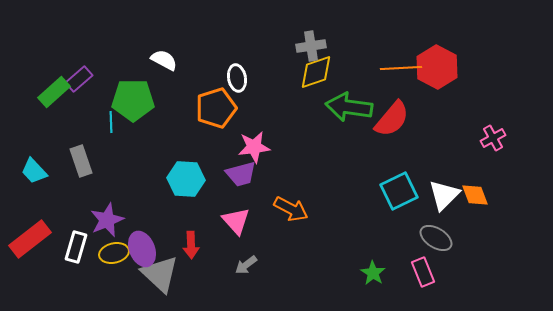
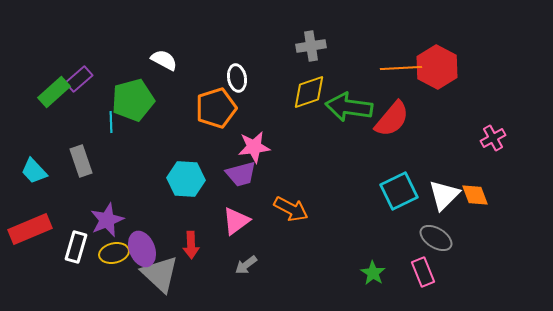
yellow diamond: moved 7 px left, 20 px down
green pentagon: rotated 15 degrees counterclockwise
pink triangle: rotated 36 degrees clockwise
red rectangle: moved 10 px up; rotated 15 degrees clockwise
